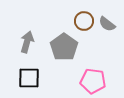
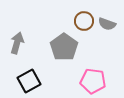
gray semicircle: rotated 18 degrees counterclockwise
gray arrow: moved 10 px left, 1 px down
black square: moved 3 px down; rotated 30 degrees counterclockwise
